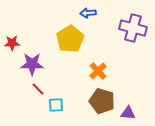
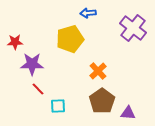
purple cross: rotated 24 degrees clockwise
yellow pentagon: rotated 16 degrees clockwise
red star: moved 3 px right, 1 px up
brown pentagon: rotated 20 degrees clockwise
cyan square: moved 2 px right, 1 px down
